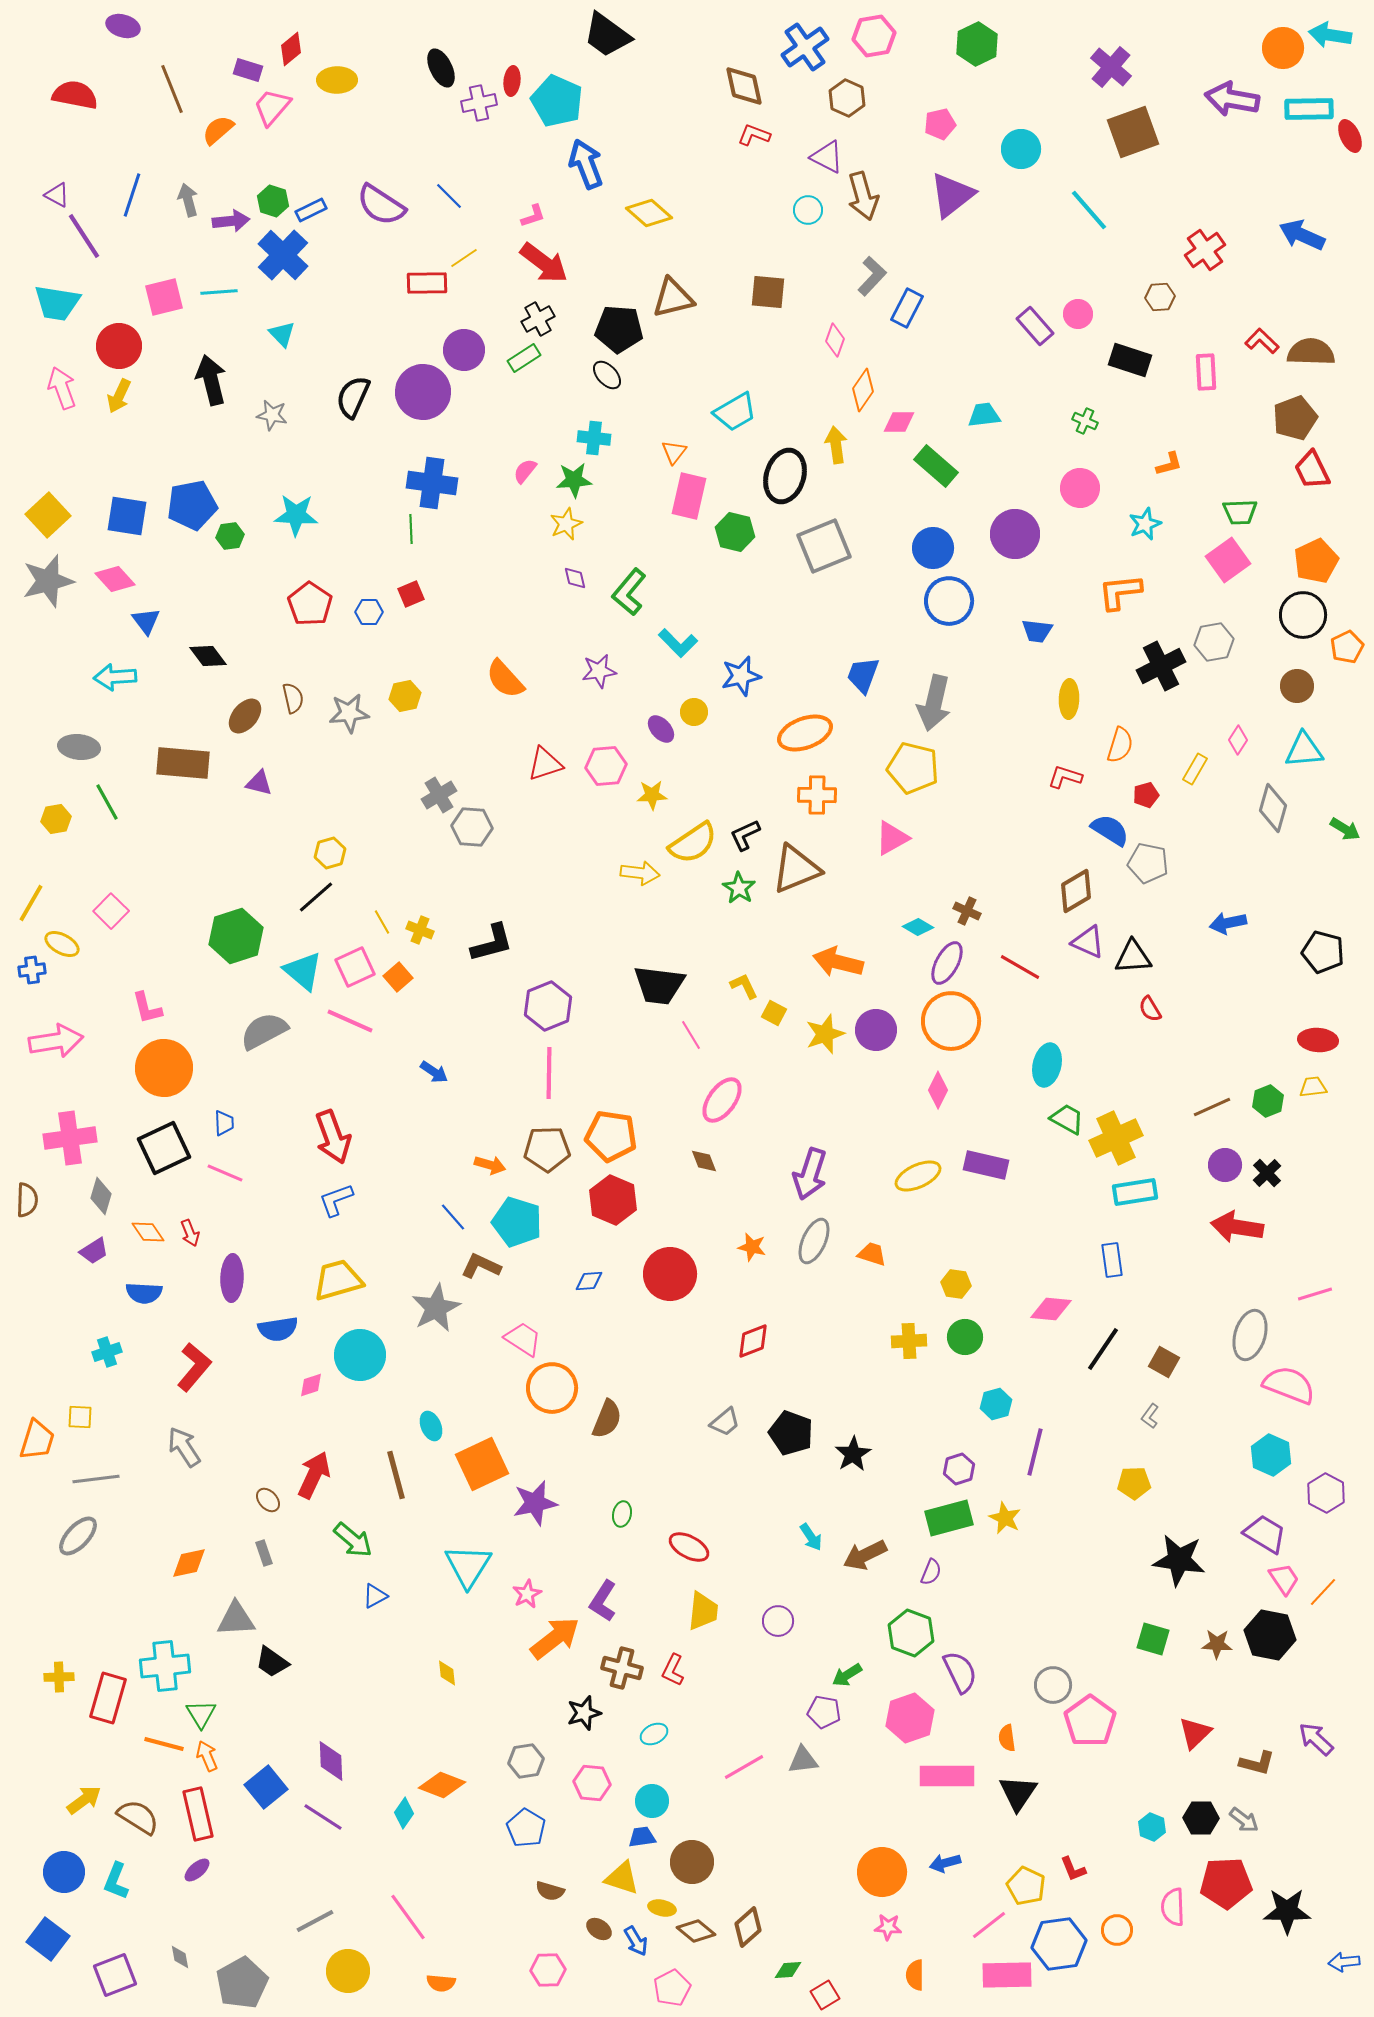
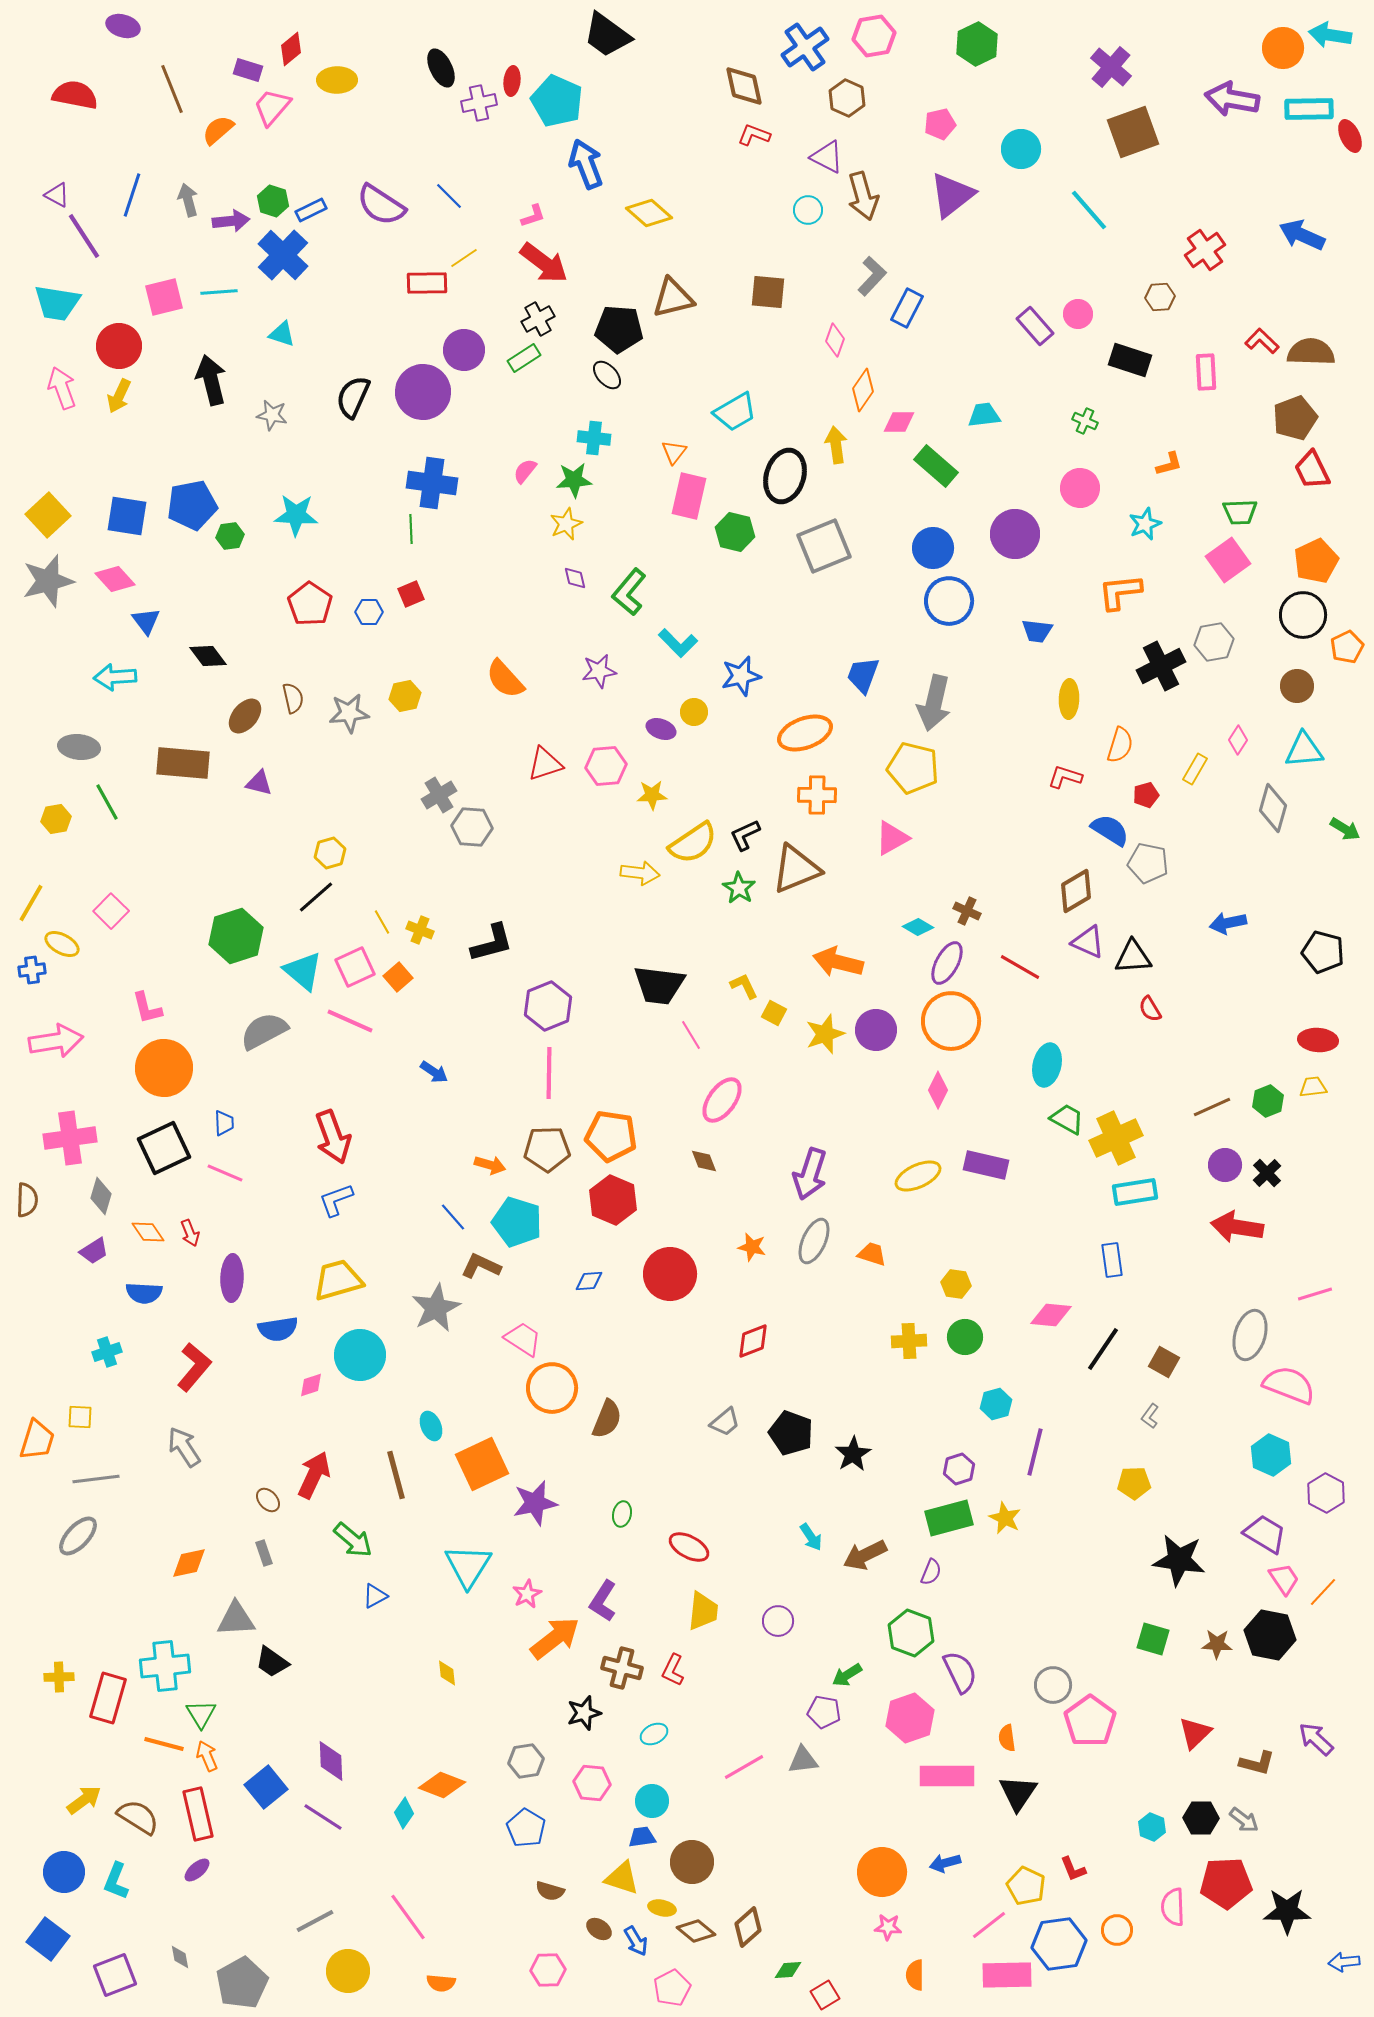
cyan triangle at (282, 334): rotated 28 degrees counterclockwise
purple ellipse at (661, 729): rotated 28 degrees counterclockwise
pink diamond at (1051, 1309): moved 6 px down
